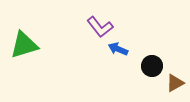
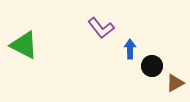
purple L-shape: moved 1 px right, 1 px down
green triangle: rotated 44 degrees clockwise
blue arrow: moved 12 px right; rotated 66 degrees clockwise
